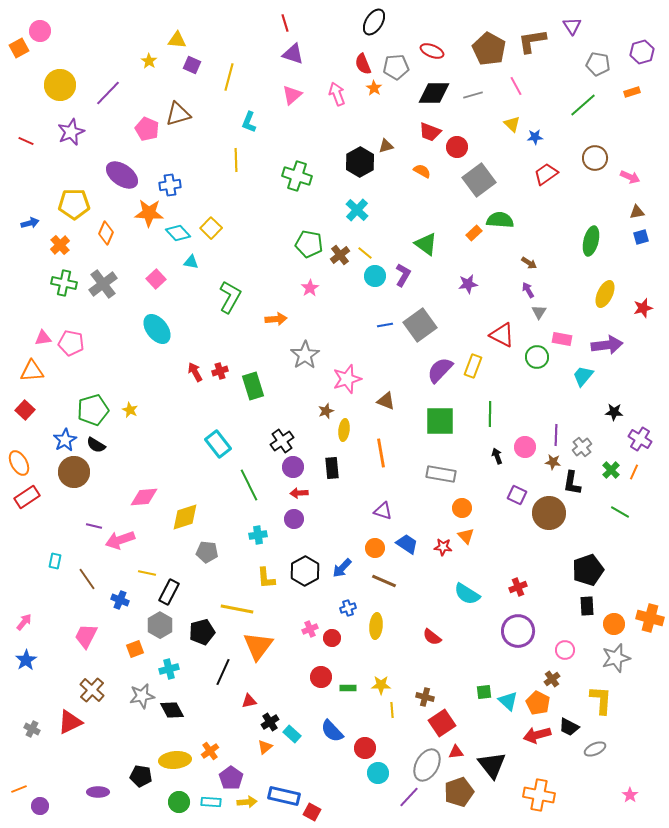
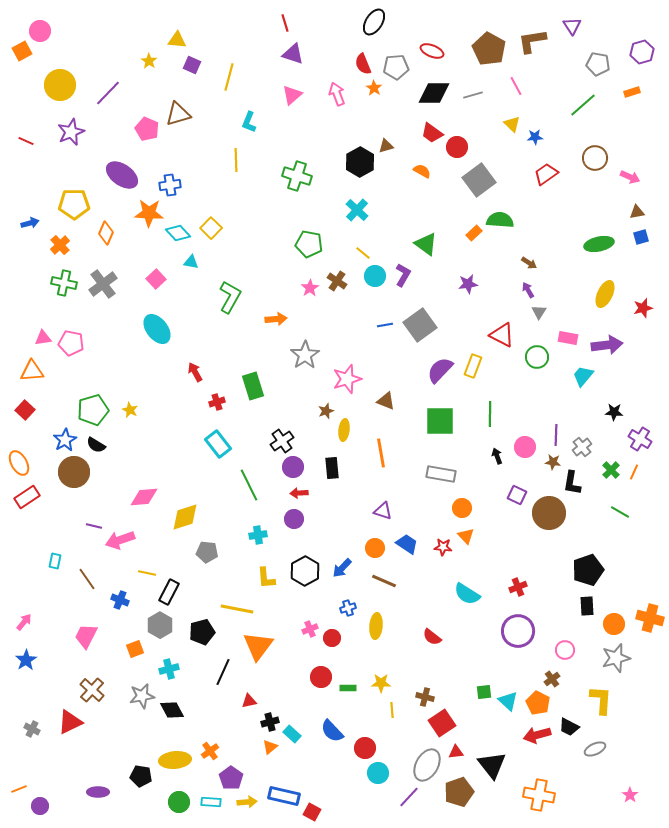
orange square at (19, 48): moved 3 px right, 3 px down
red trapezoid at (430, 132): moved 2 px right, 1 px down; rotated 15 degrees clockwise
green ellipse at (591, 241): moved 8 px right, 3 px down; rotated 64 degrees clockwise
yellow line at (365, 253): moved 2 px left
brown cross at (340, 255): moved 3 px left, 26 px down; rotated 18 degrees counterclockwise
pink rectangle at (562, 339): moved 6 px right, 1 px up
red cross at (220, 371): moved 3 px left, 31 px down
yellow star at (381, 685): moved 2 px up
black cross at (270, 722): rotated 18 degrees clockwise
orange triangle at (265, 747): moved 5 px right
